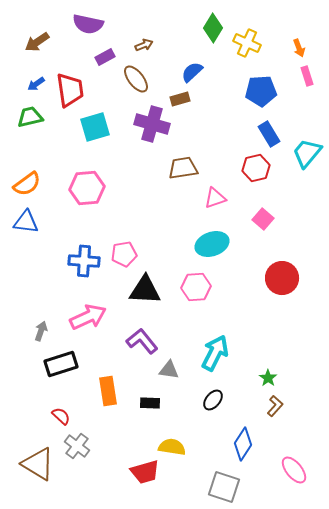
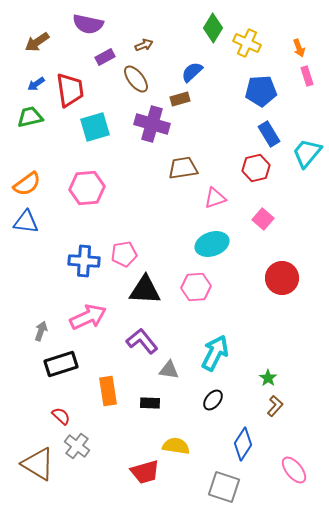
yellow semicircle at (172, 447): moved 4 px right, 1 px up
